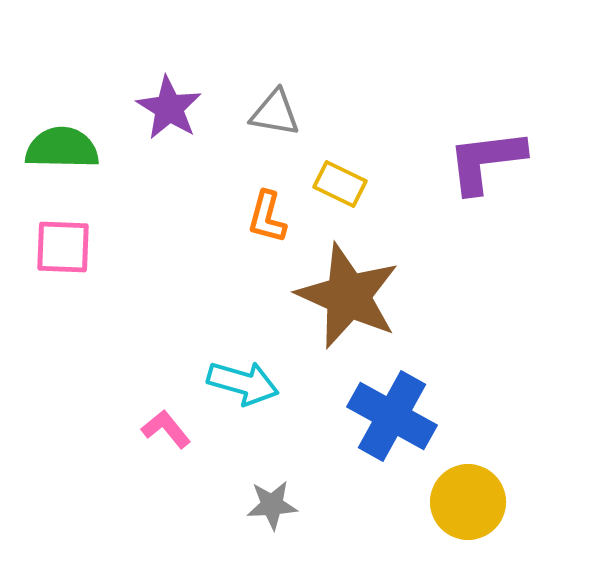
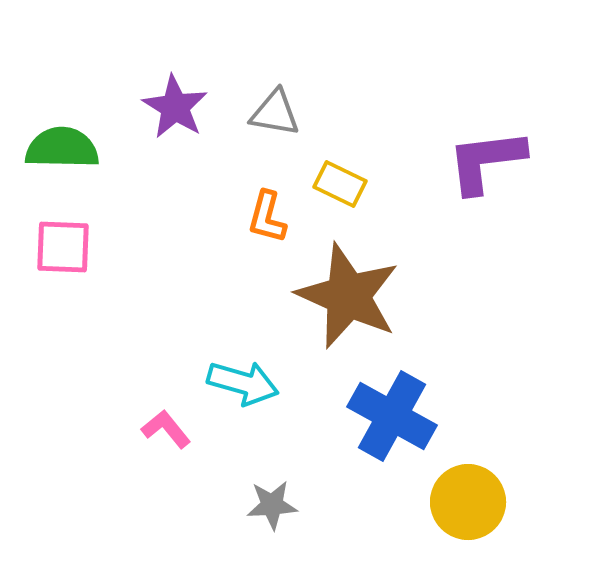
purple star: moved 6 px right, 1 px up
